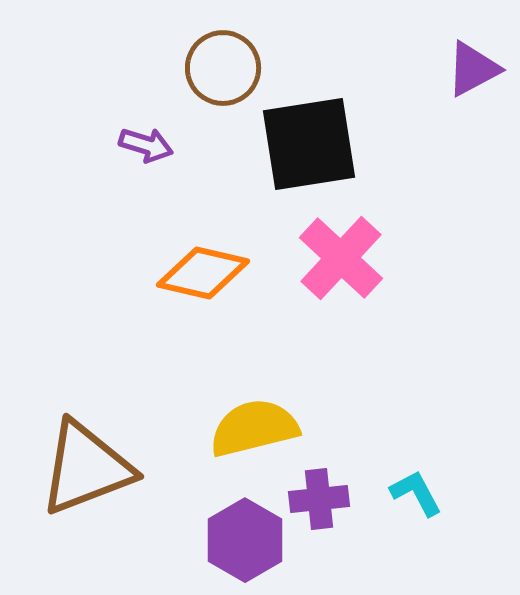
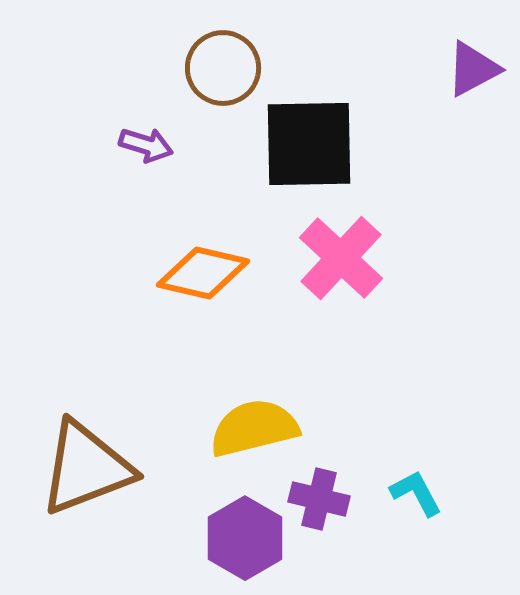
black square: rotated 8 degrees clockwise
purple cross: rotated 20 degrees clockwise
purple hexagon: moved 2 px up
